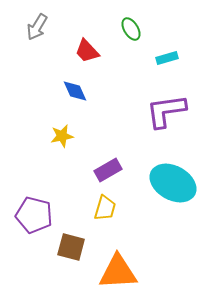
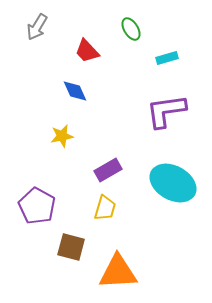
purple pentagon: moved 3 px right, 9 px up; rotated 15 degrees clockwise
